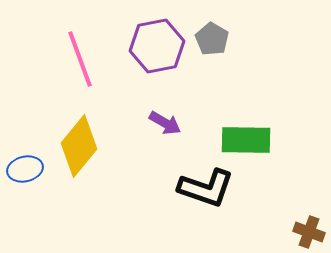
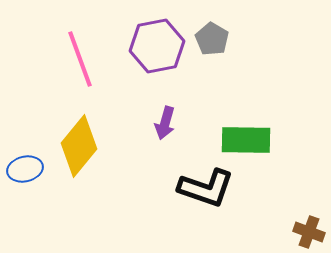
purple arrow: rotated 76 degrees clockwise
